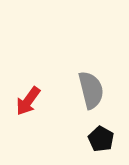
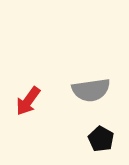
gray semicircle: rotated 96 degrees clockwise
